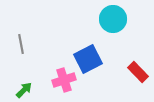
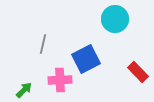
cyan circle: moved 2 px right
gray line: moved 22 px right; rotated 24 degrees clockwise
blue square: moved 2 px left
pink cross: moved 4 px left; rotated 15 degrees clockwise
